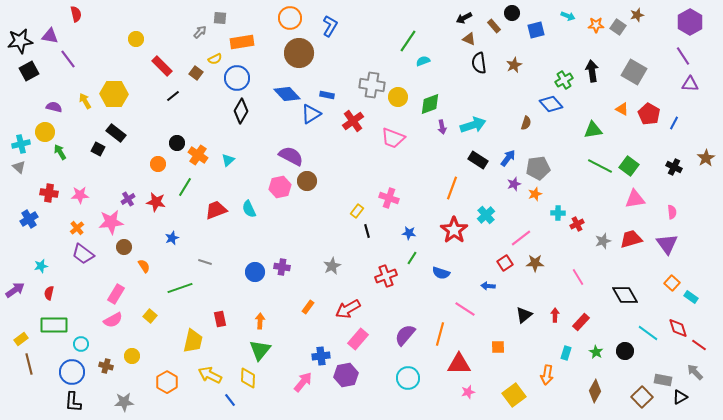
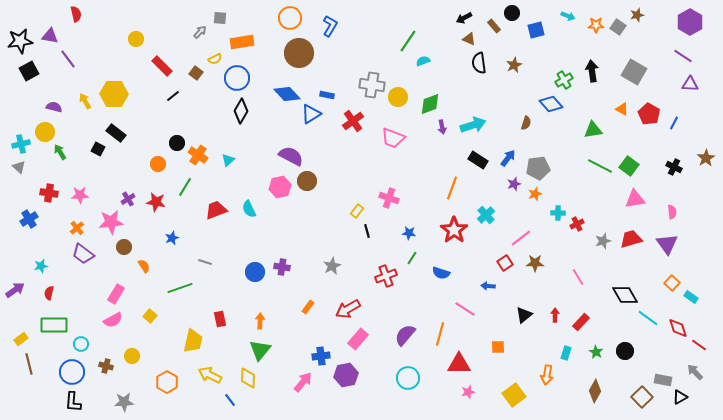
purple line at (683, 56): rotated 24 degrees counterclockwise
cyan line at (648, 333): moved 15 px up
